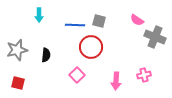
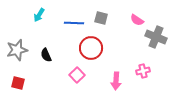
cyan arrow: rotated 32 degrees clockwise
gray square: moved 2 px right, 3 px up
blue line: moved 1 px left, 2 px up
gray cross: moved 1 px right
red circle: moved 1 px down
black semicircle: rotated 152 degrees clockwise
pink cross: moved 1 px left, 4 px up
